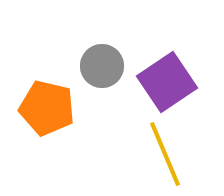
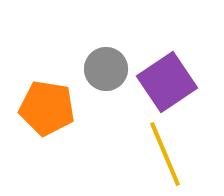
gray circle: moved 4 px right, 3 px down
orange pentagon: rotated 4 degrees counterclockwise
